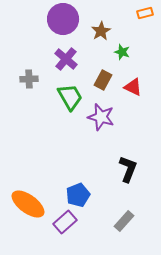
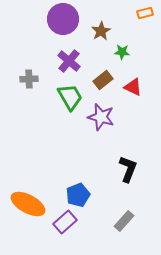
green star: rotated 14 degrees counterclockwise
purple cross: moved 3 px right, 2 px down
brown rectangle: rotated 24 degrees clockwise
orange ellipse: rotated 8 degrees counterclockwise
